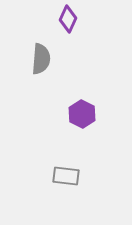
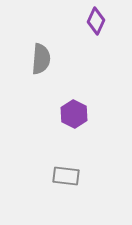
purple diamond: moved 28 px right, 2 px down
purple hexagon: moved 8 px left
